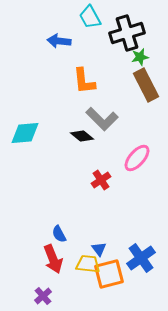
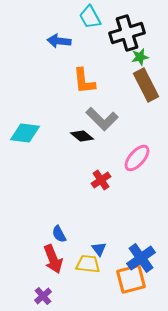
cyan diamond: rotated 12 degrees clockwise
orange square: moved 22 px right, 5 px down
